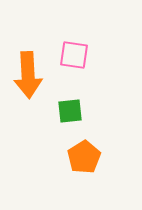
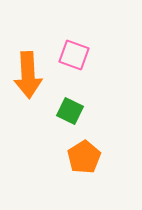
pink square: rotated 12 degrees clockwise
green square: rotated 32 degrees clockwise
